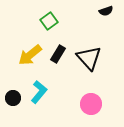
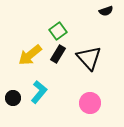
green square: moved 9 px right, 10 px down
pink circle: moved 1 px left, 1 px up
